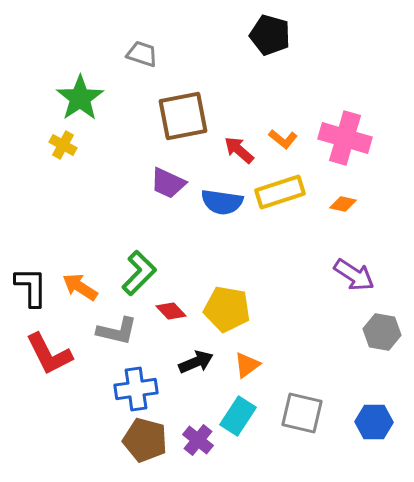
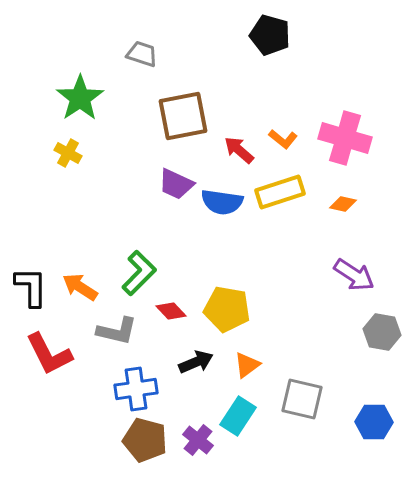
yellow cross: moved 5 px right, 8 px down
purple trapezoid: moved 8 px right, 1 px down
gray square: moved 14 px up
